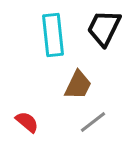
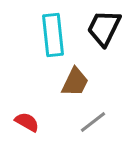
brown trapezoid: moved 3 px left, 3 px up
red semicircle: rotated 10 degrees counterclockwise
